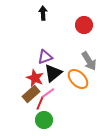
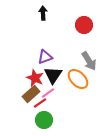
black triangle: moved 2 px down; rotated 18 degrees counterclockwise
red line: rotated 32 degrees clockwise
